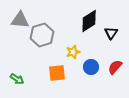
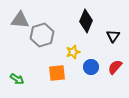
black diamond: moved 3 px left; rotated 35 degrees counterclockwise
black triangle: moved 2 px right, 3 px down
